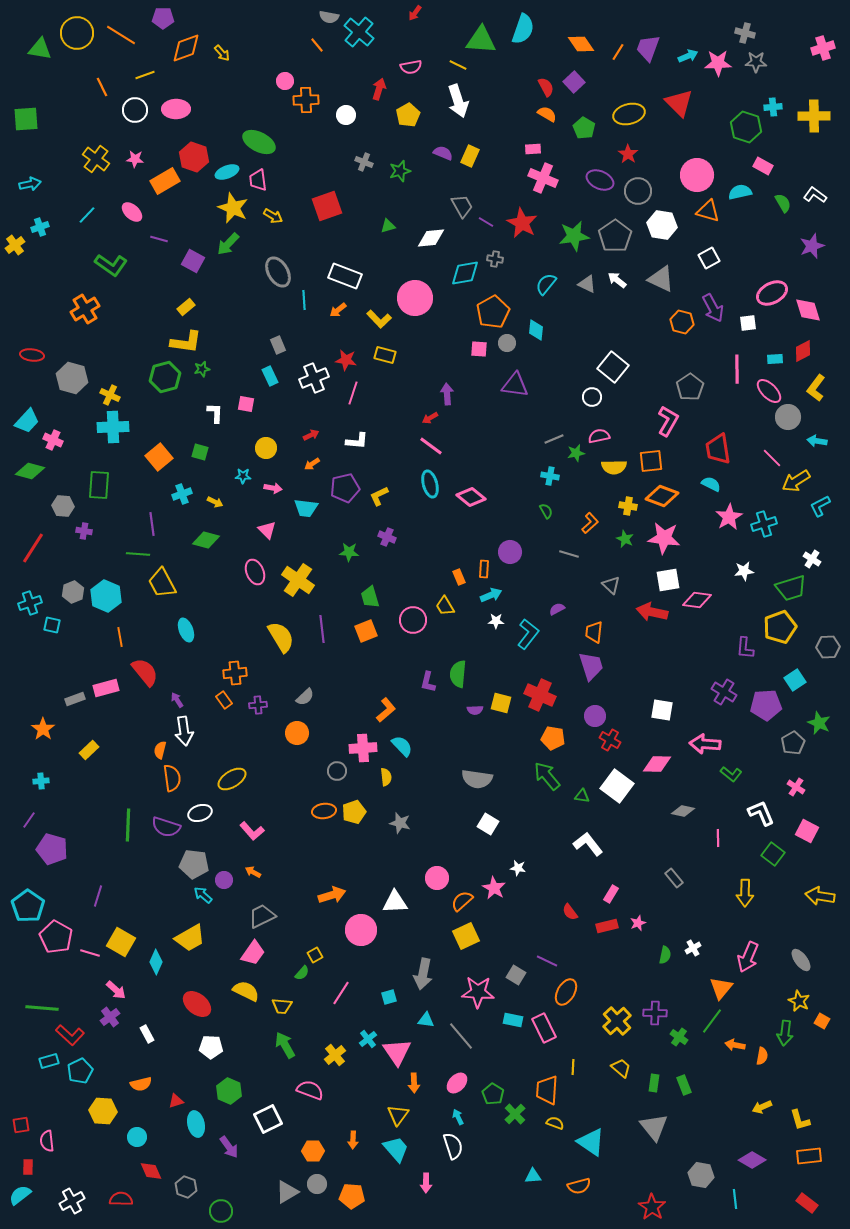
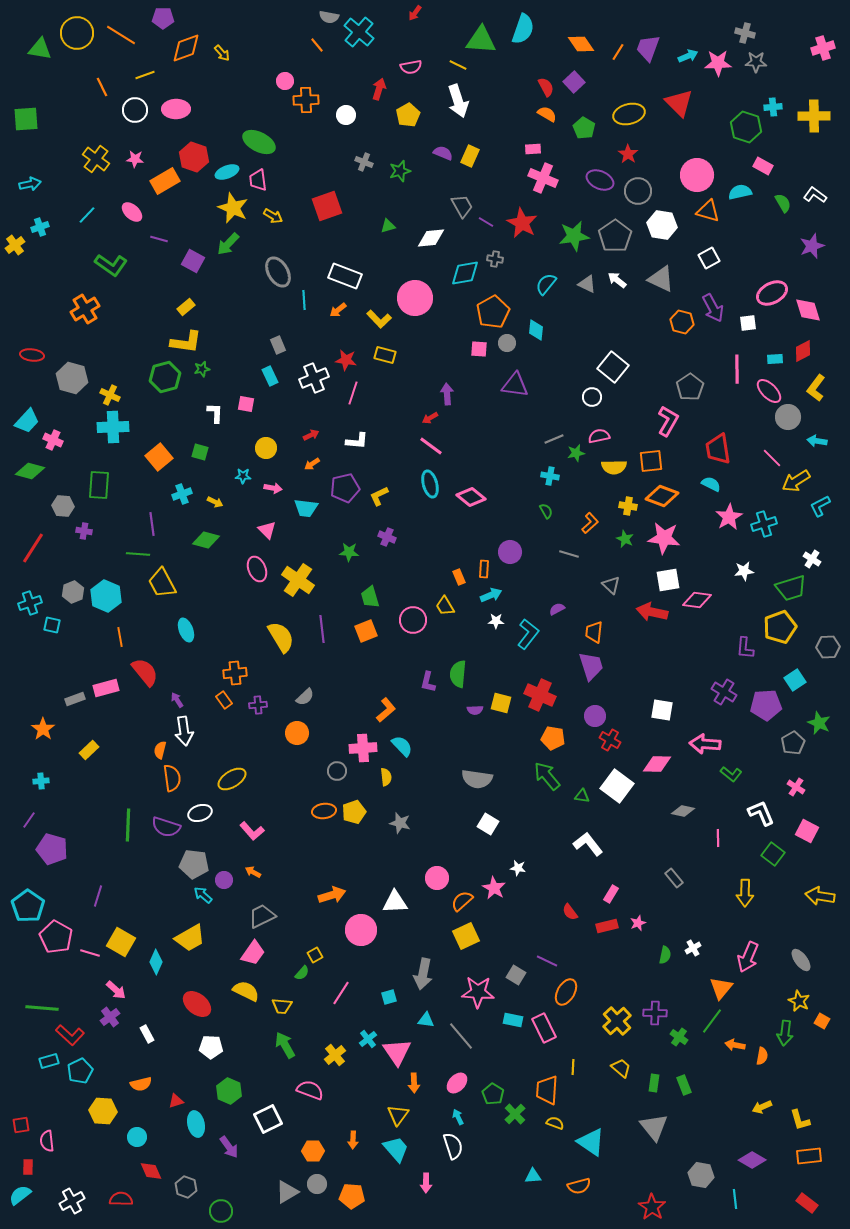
pink ellipse at (255, 572): moved 2 px right, 3 px up
